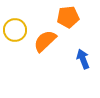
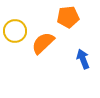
yellow circle: moved 1 px down
orange semicircle: moved 2 px left, 2 px down
